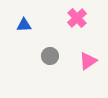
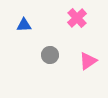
gray circle: moved 1 px up
